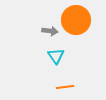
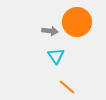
orange circle: moved 1 px right, 2 px down
orange line: moved 2 px right; rotated 48 degrees clockwise
